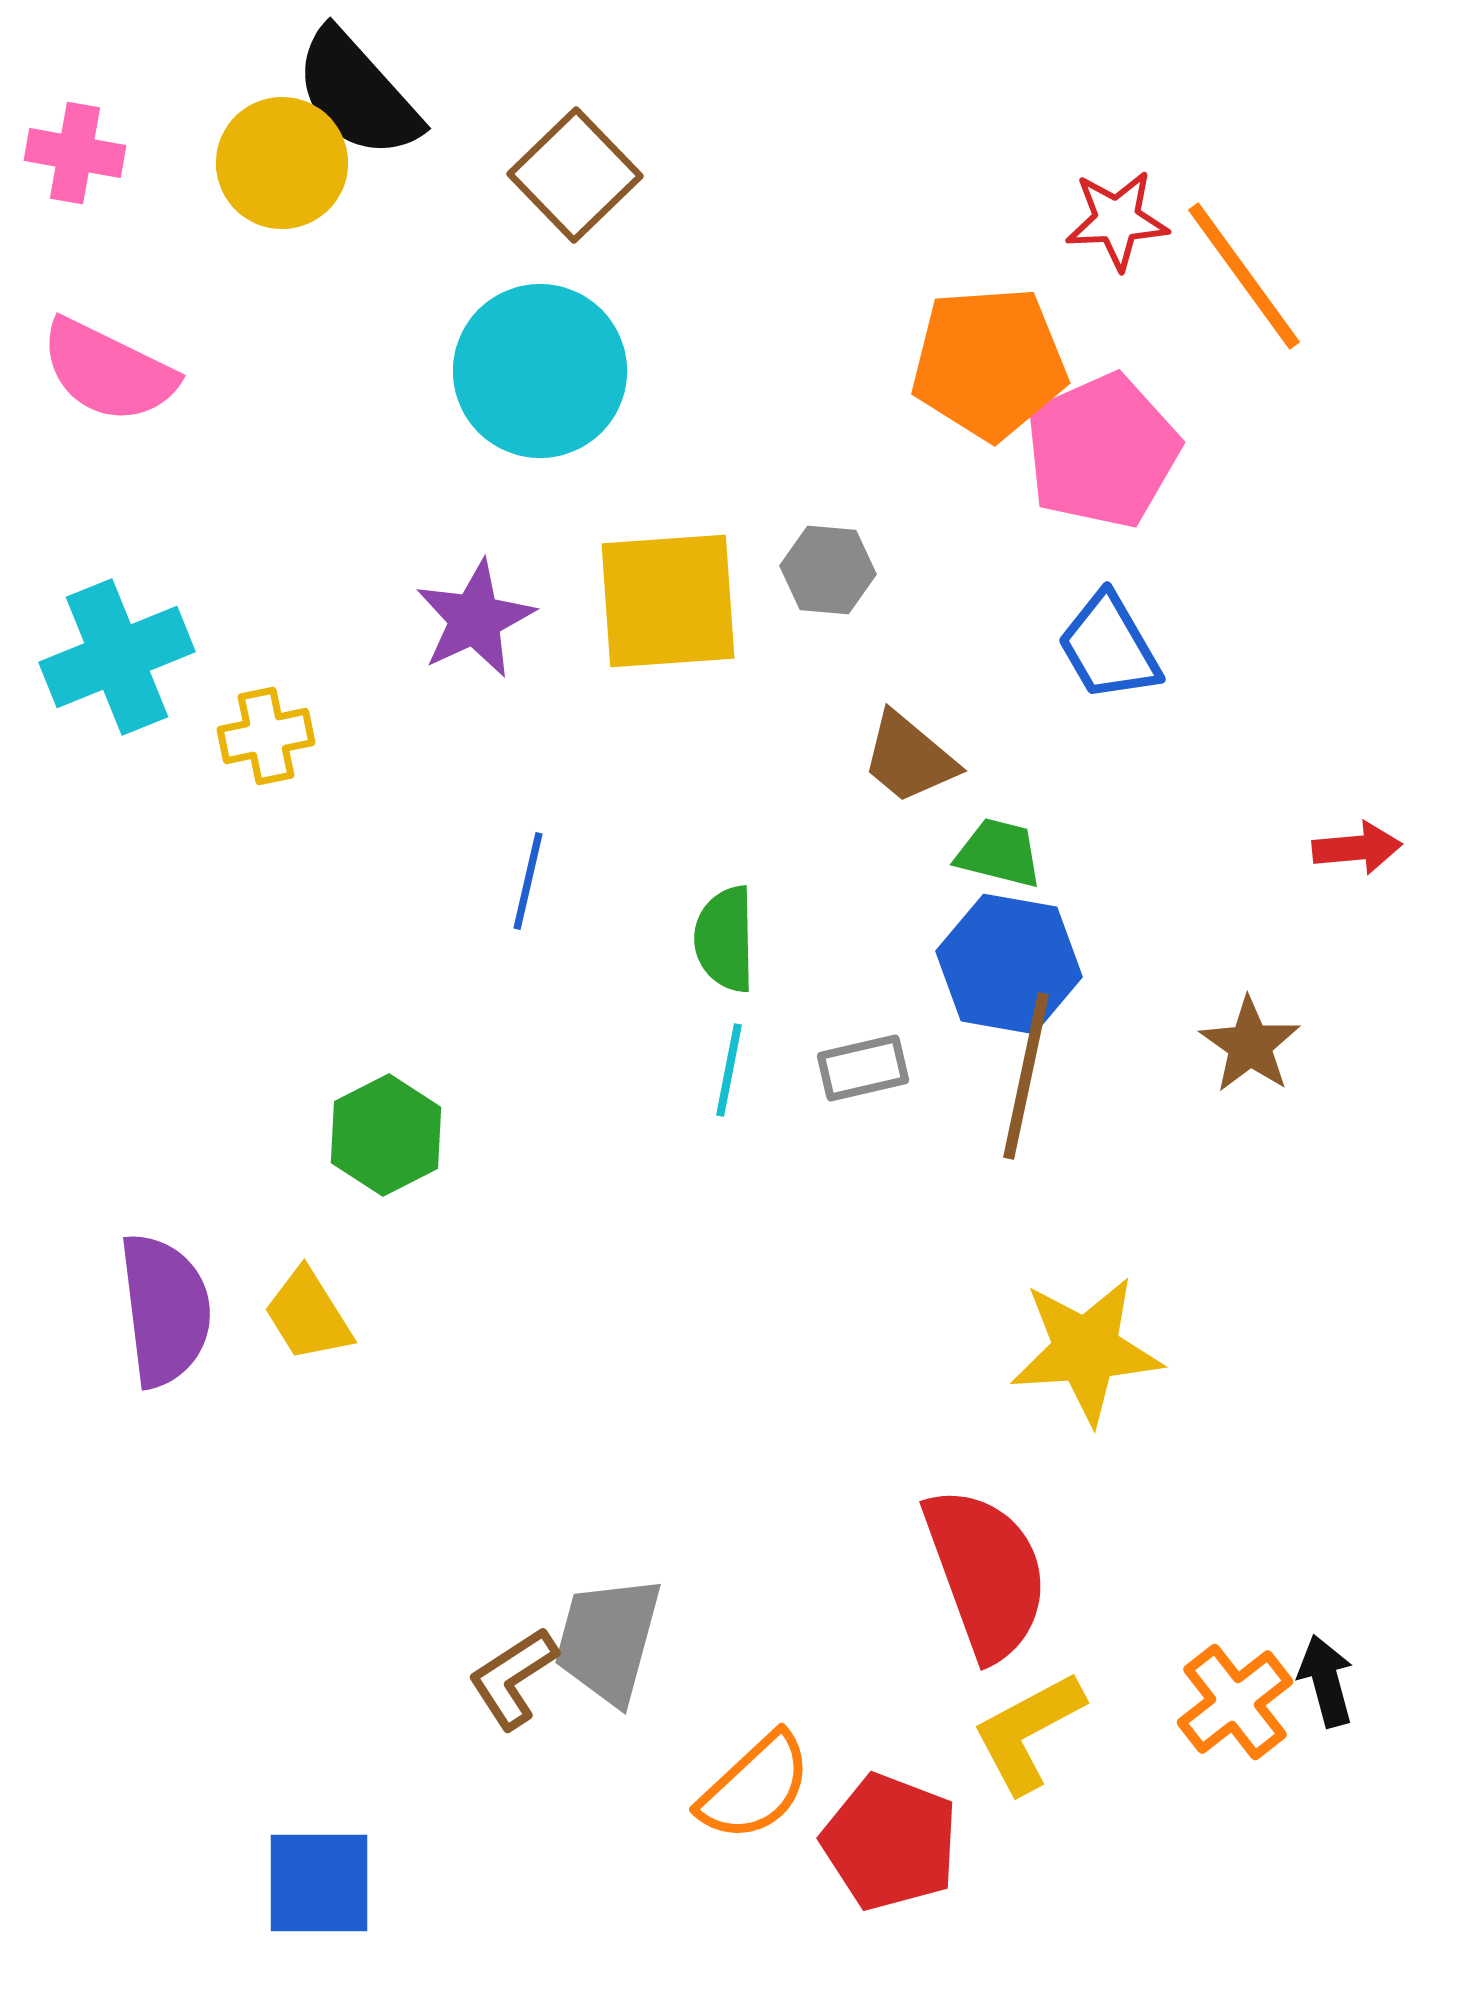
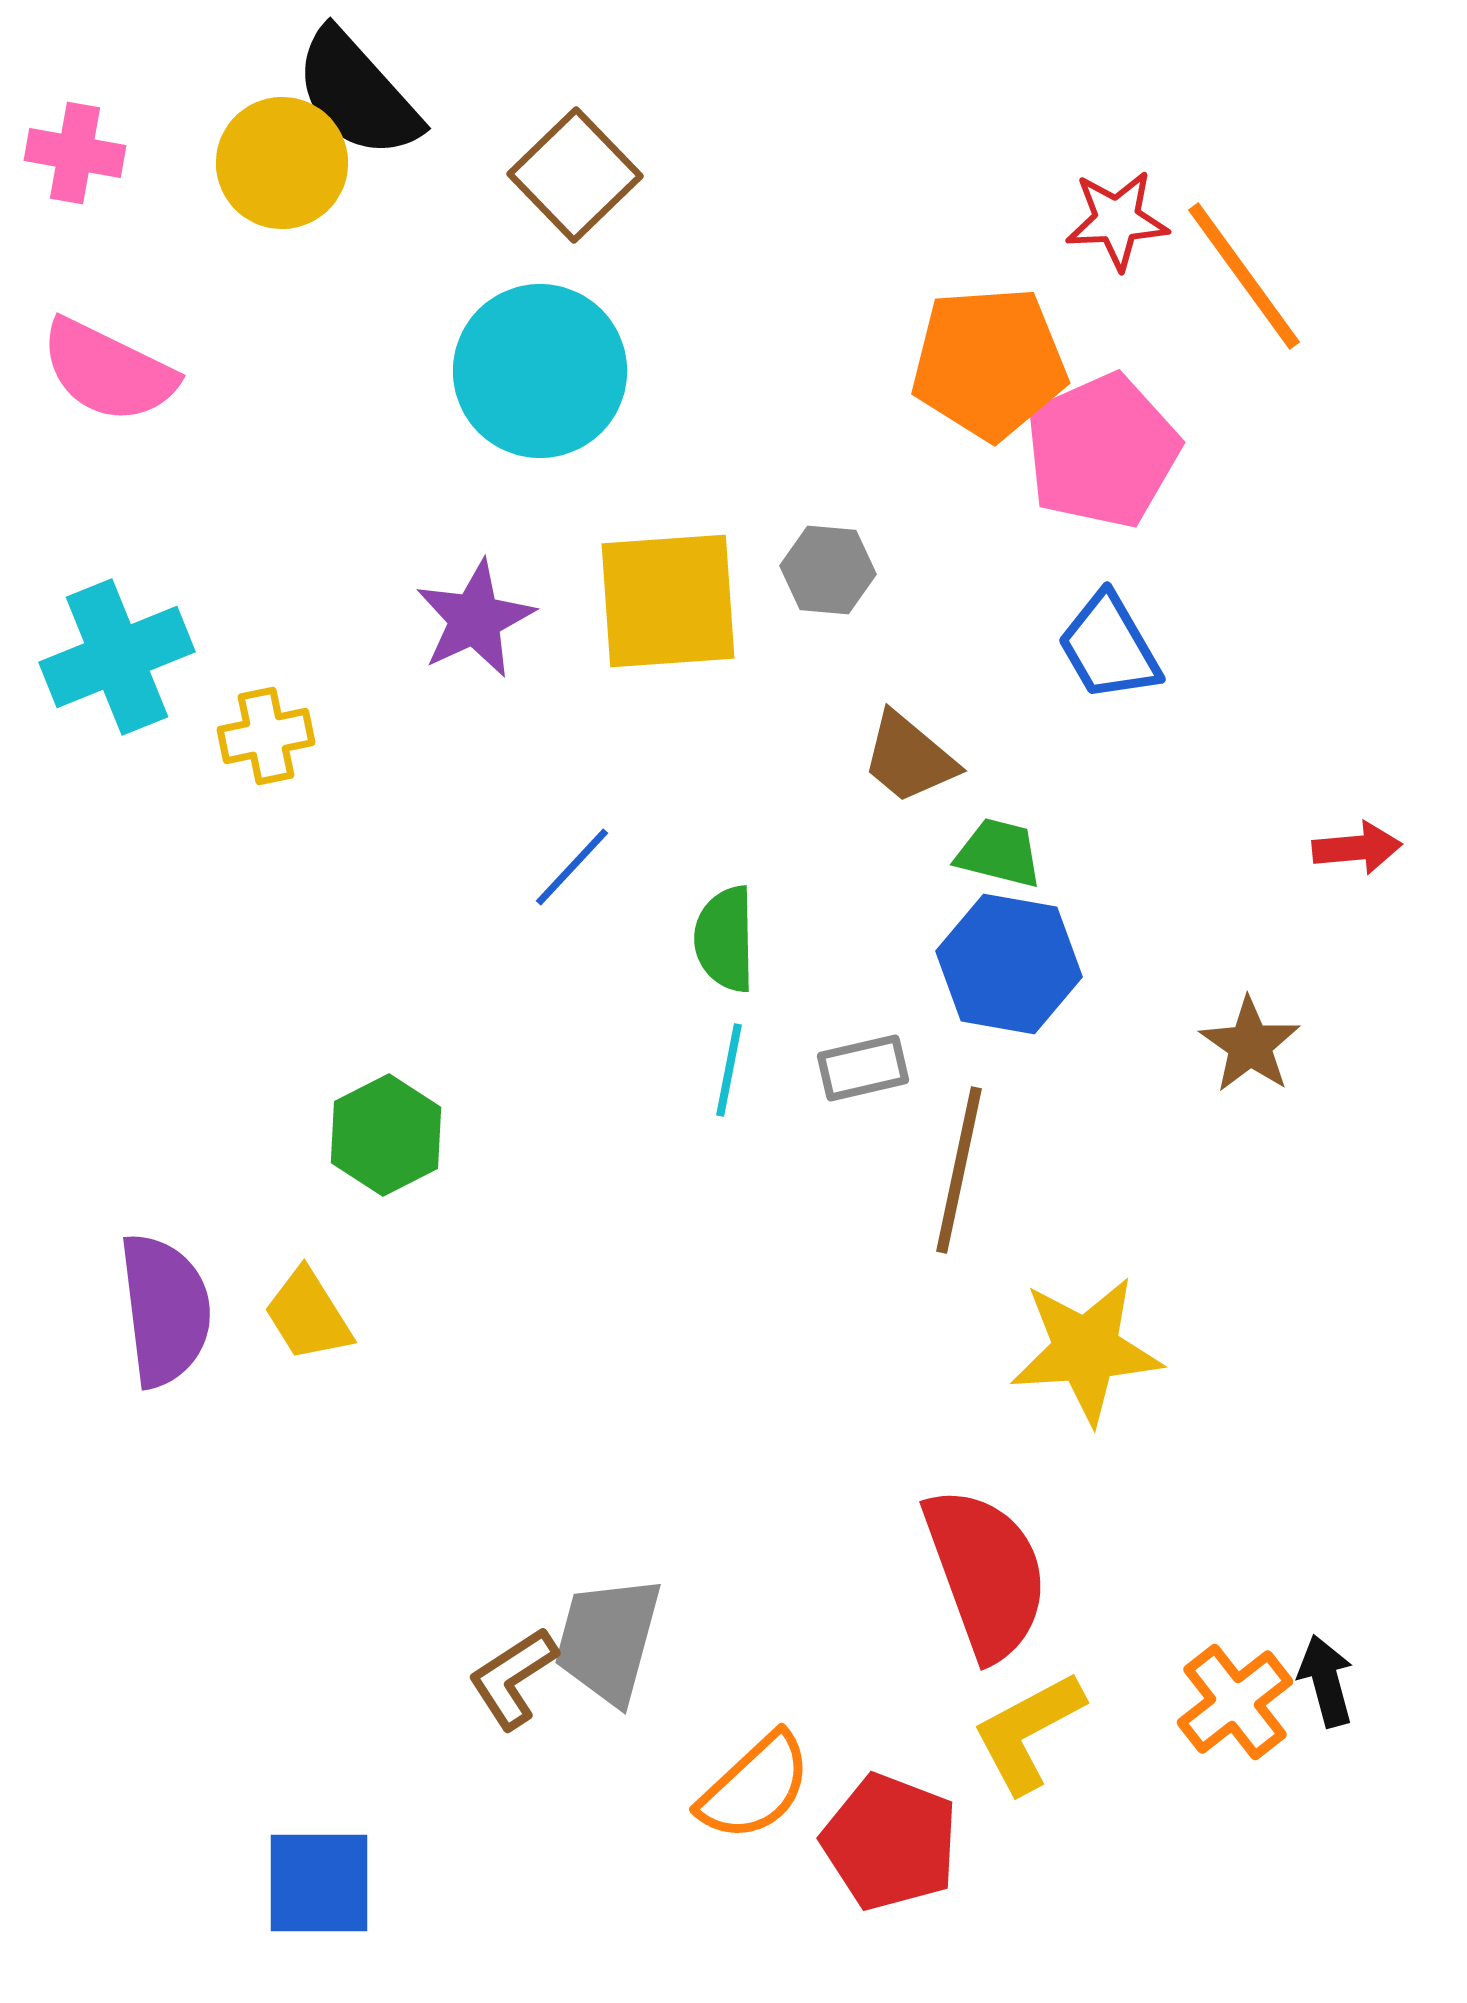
blue line: moved 44 px right, 14 px up; rotated 30 degrees clockwise
brown line: moved 67 px left, 94 px down
